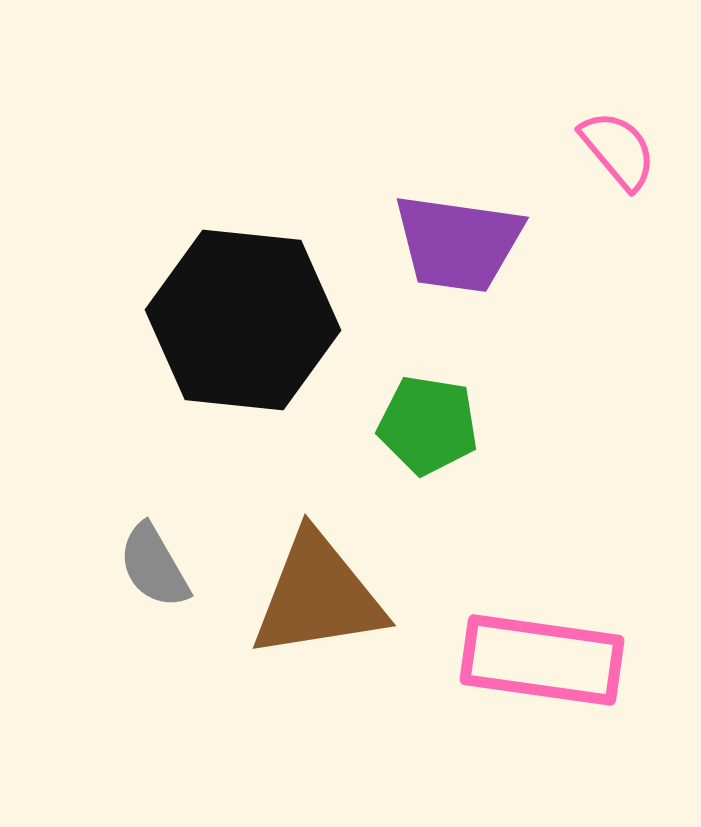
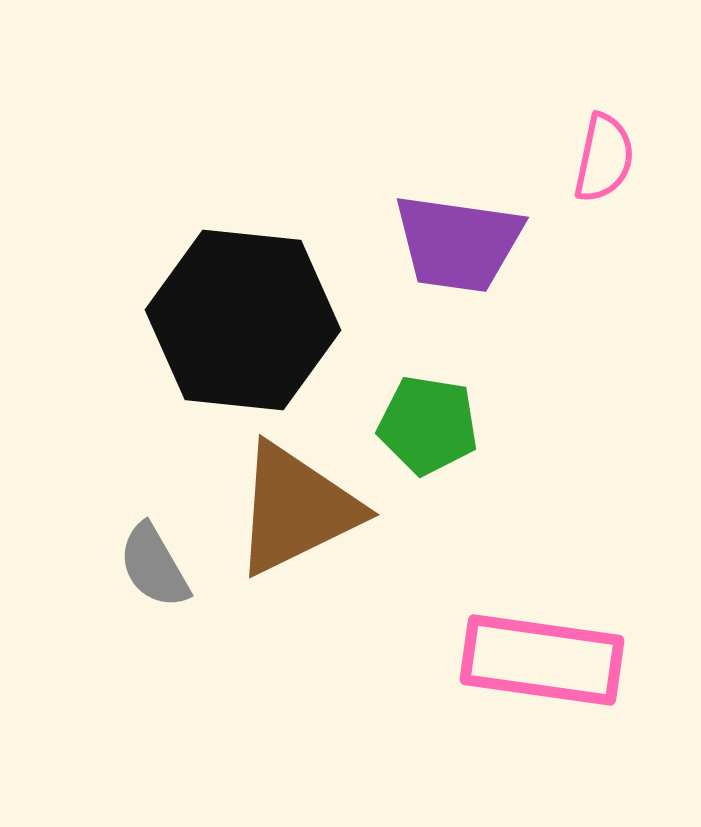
pink semicircle: moved 14 px left, 8 px down; rotated 52 degrees clockwise
brown triangle: moved 22 px left, 87 px up; rotated 17 degrees counterclockwise
